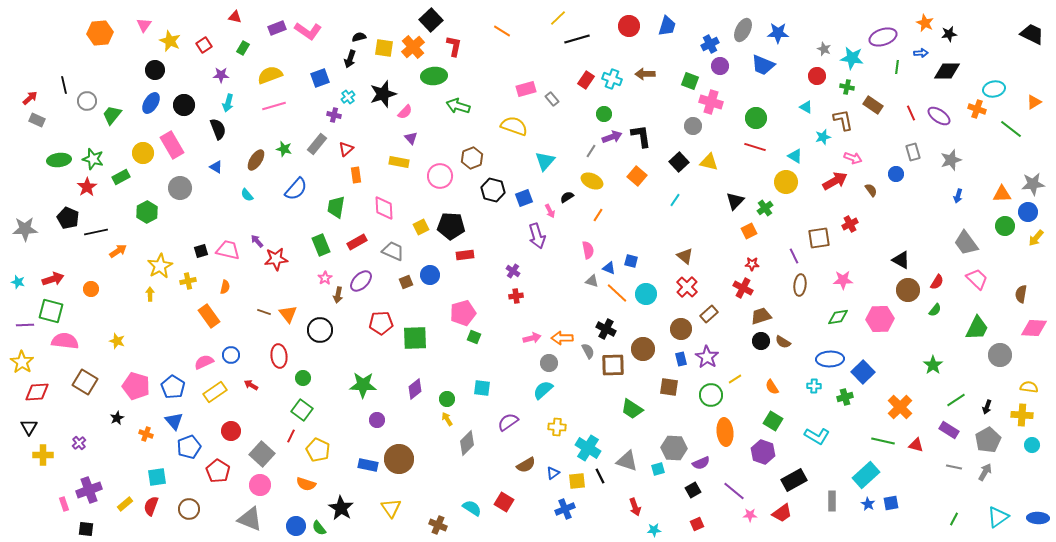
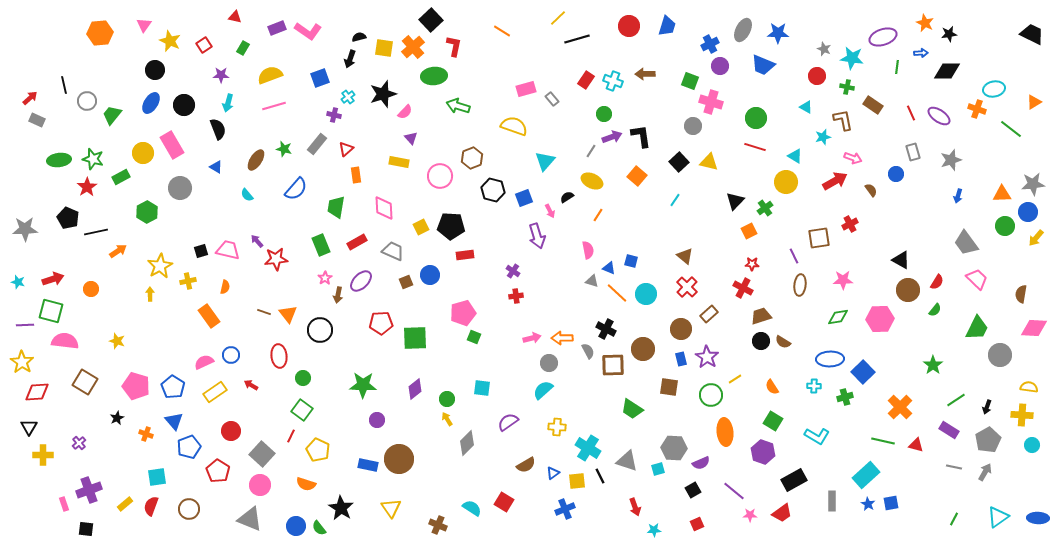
cyan cross at (612, 79): moved 1 px right, 2 px down
